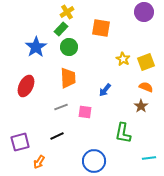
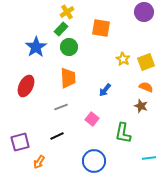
brown star: rotated 16 degrees counterclockwise
pink square: moved 7 px right, 7 px down; rotated 32 degrees clockwise
